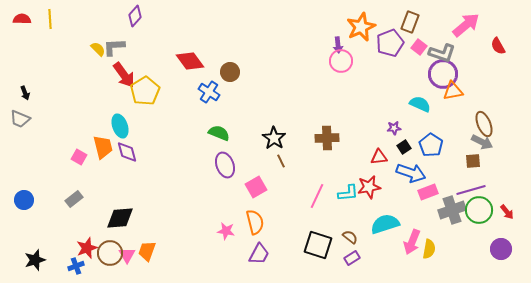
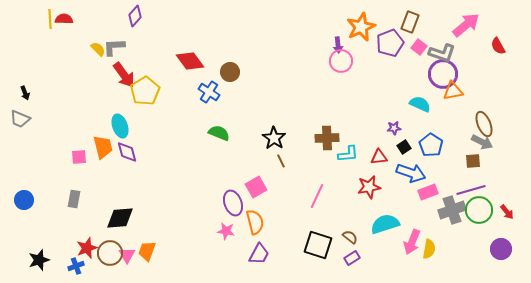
red semicircle at (22, 19): moved 42 px right
pink square at (79, 157): rotated 35 degrees counterclockwise
purple ellipse at (225, 165): moved 8 px right, 38 px down
cyan L-shape at (348, 193): moved 39 px up
gray rectangle at (74, 199): rotated 42 degrees counterclockwise
black star at (35, 260): moved 4 px right
